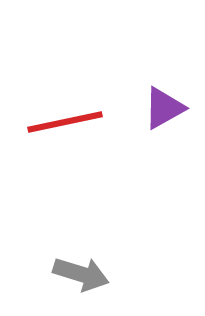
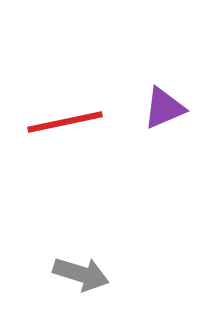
purple triangle: rotated 6 degrees clockwise
